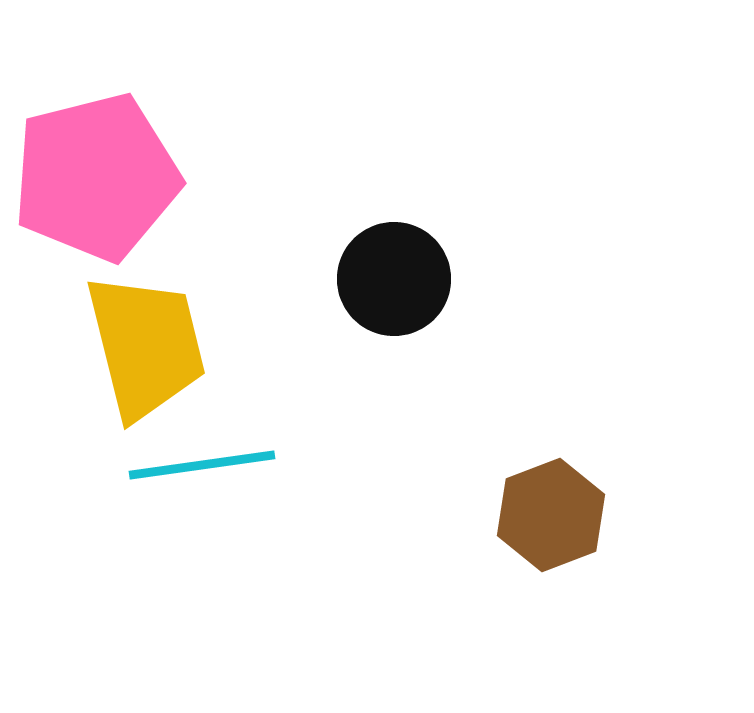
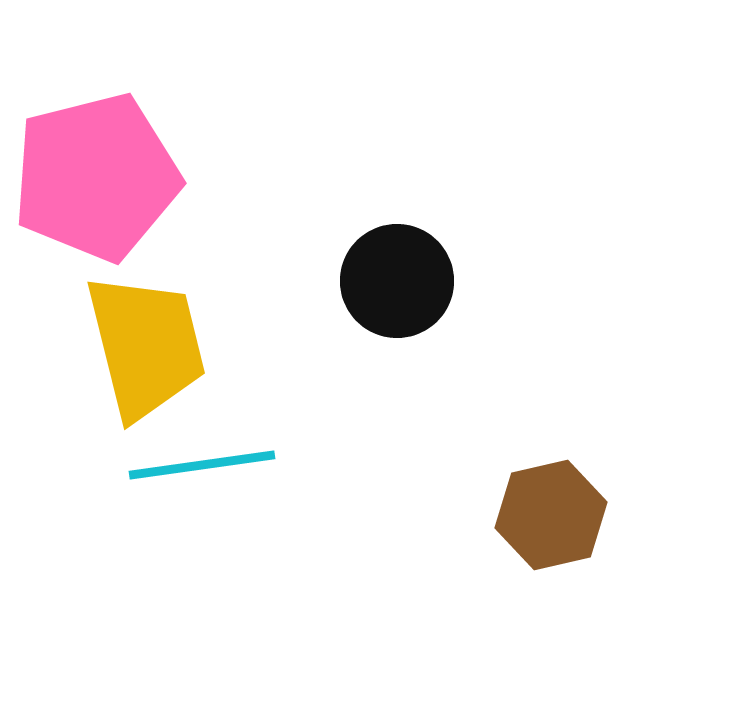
black circle: moved 3 px right, 2 px down
brown hexagon: rotated 8 degrees clockwise
